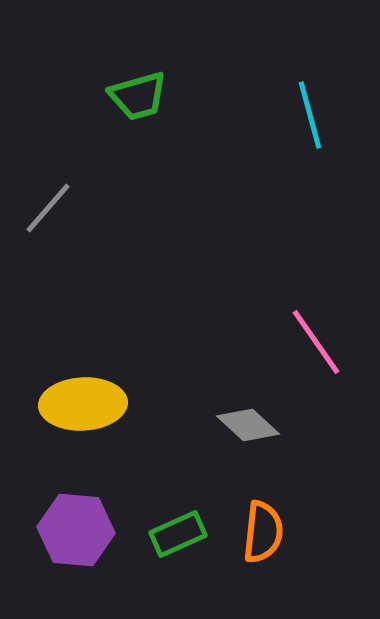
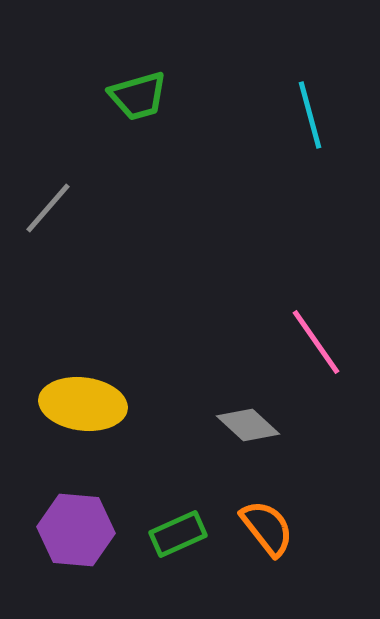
yellow ellipse: rotated 10 degrees clockwise
orange semicircle: moved 4 px right, 4 px up; rotated 44 degrees counterclockwise
